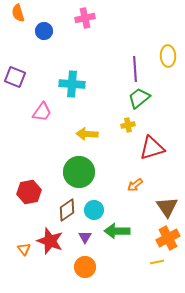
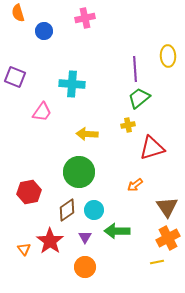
red star: rotated 16 degrees clockwise
